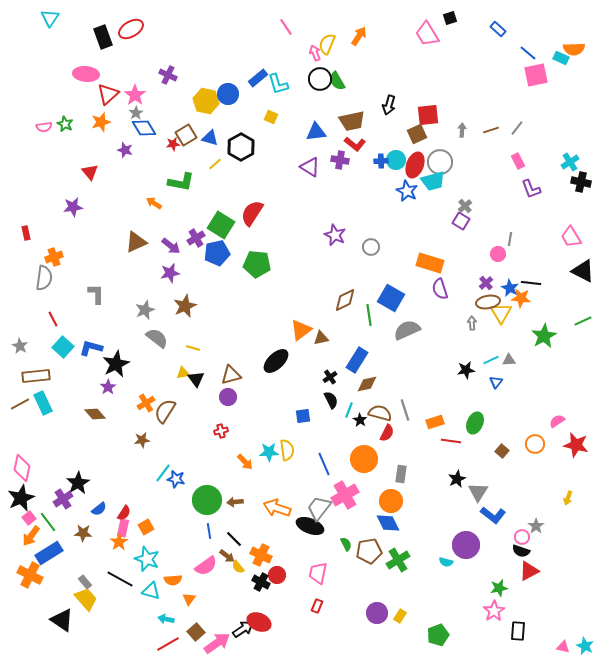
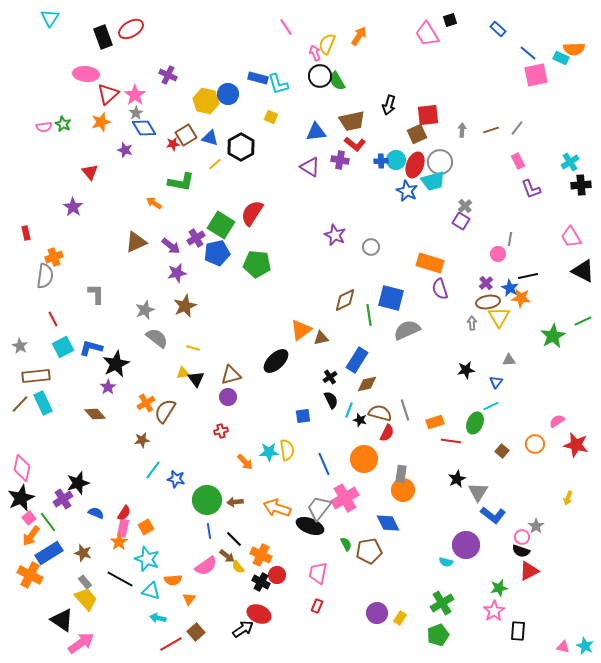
black square at (450, 18): moved 2 px down
blue rectangle at (258, 78): rotated 54 degrees clockwise
black circle at (320, 79): moved 3 px up
green star at (65, 124): moved 2 px left
black cross at (581, 182): moved 3 px down; rotated 18 degrees counterclockwise
purple star at (73, 207): rotated 30 degrees counterclockwise
purple star at (170, 273): moved 7 px right
gray semicircle at (44, 278): moved 1 px right, 2 px up
black line at (531, 283): moved 3 px left, 7 px up; rotated 18 degrees counterclockwise
blue square at (391, 298): rotated 16 degrees counterclockwise
yellow triangle at (501, 313): moved 2 px left, 4 px down
green star at (544, 336): moved 9 px right
cyan square at (63, 347): rotated 20 degrees clockwise
cyan line at (491, 360): moved 46 px down
brown line at (20, 404): rotated 18 degrees counterclockwise
black star at (360, 420): rotated 16 degrees counterclockwise
cyan line at (163, 473): moved 10 px left, 3 px up
black star at (78, 483): rotated 15 degrees clockwise
pink cross at (345, 495): moved 3 px down
orange circle at (391, 501): moved 12 px right, 11 px up
blue semicircle at (99, 509): moved 3 px left, 4 px down; rotated 119 degrees counterclockwise
brown star at (83, 533): moved 20 px down; rotated 12 degrees clockwise
green cross at (398, 560): moved 44 px right, 43 px down
yellow rectangle at (400, 616): moved 2 px down
cyan arrow at (166, 619): moved 8 px left, 1 px up
red ellipse at (259, 622): moved 8 px up
pink arrow at (217, 643): moved 136 px left
red line at (168, 644): moved 3 px right
